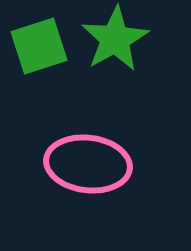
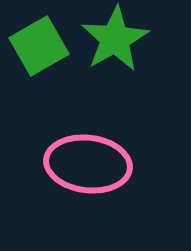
green square: rotated 12 degrees counterclockwise
